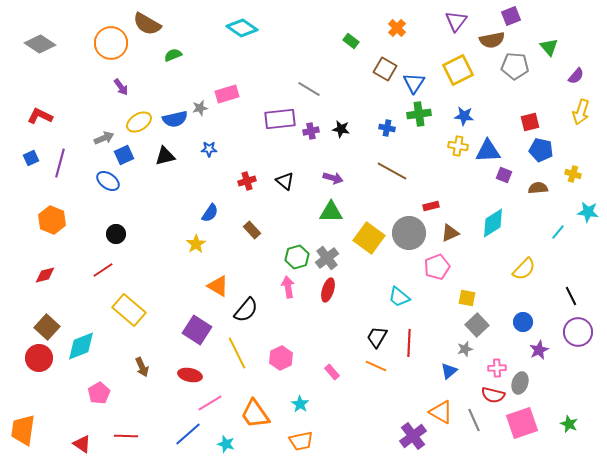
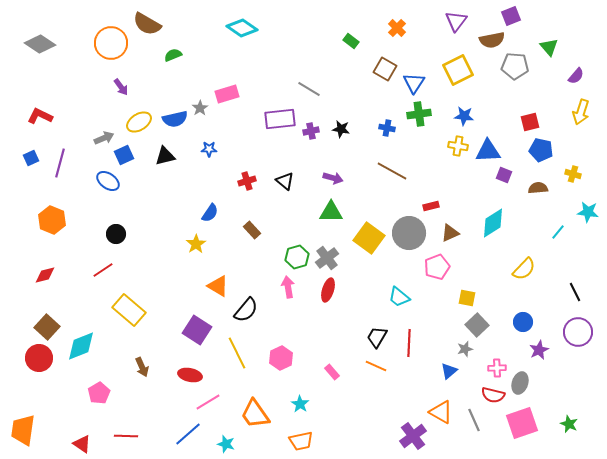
gray star at (200, 108): rotated 21 degrees counterclockwise
black line at (571, 296): moved 4 px right, 4 px up
pink line at (210, 403): moved 2 px left, 1 px up
